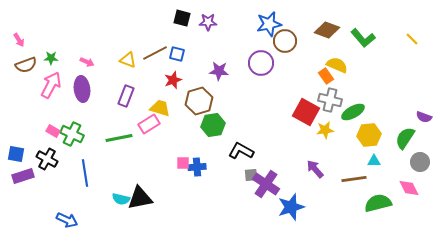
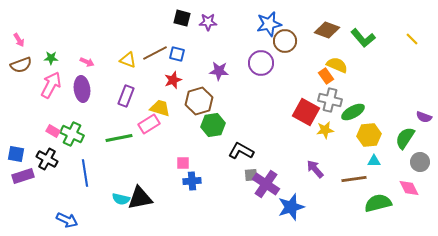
brown semicircle at (26, 65): moved 5 px left
blue cross at (197, 167): moved 5 px left, 14 px down
